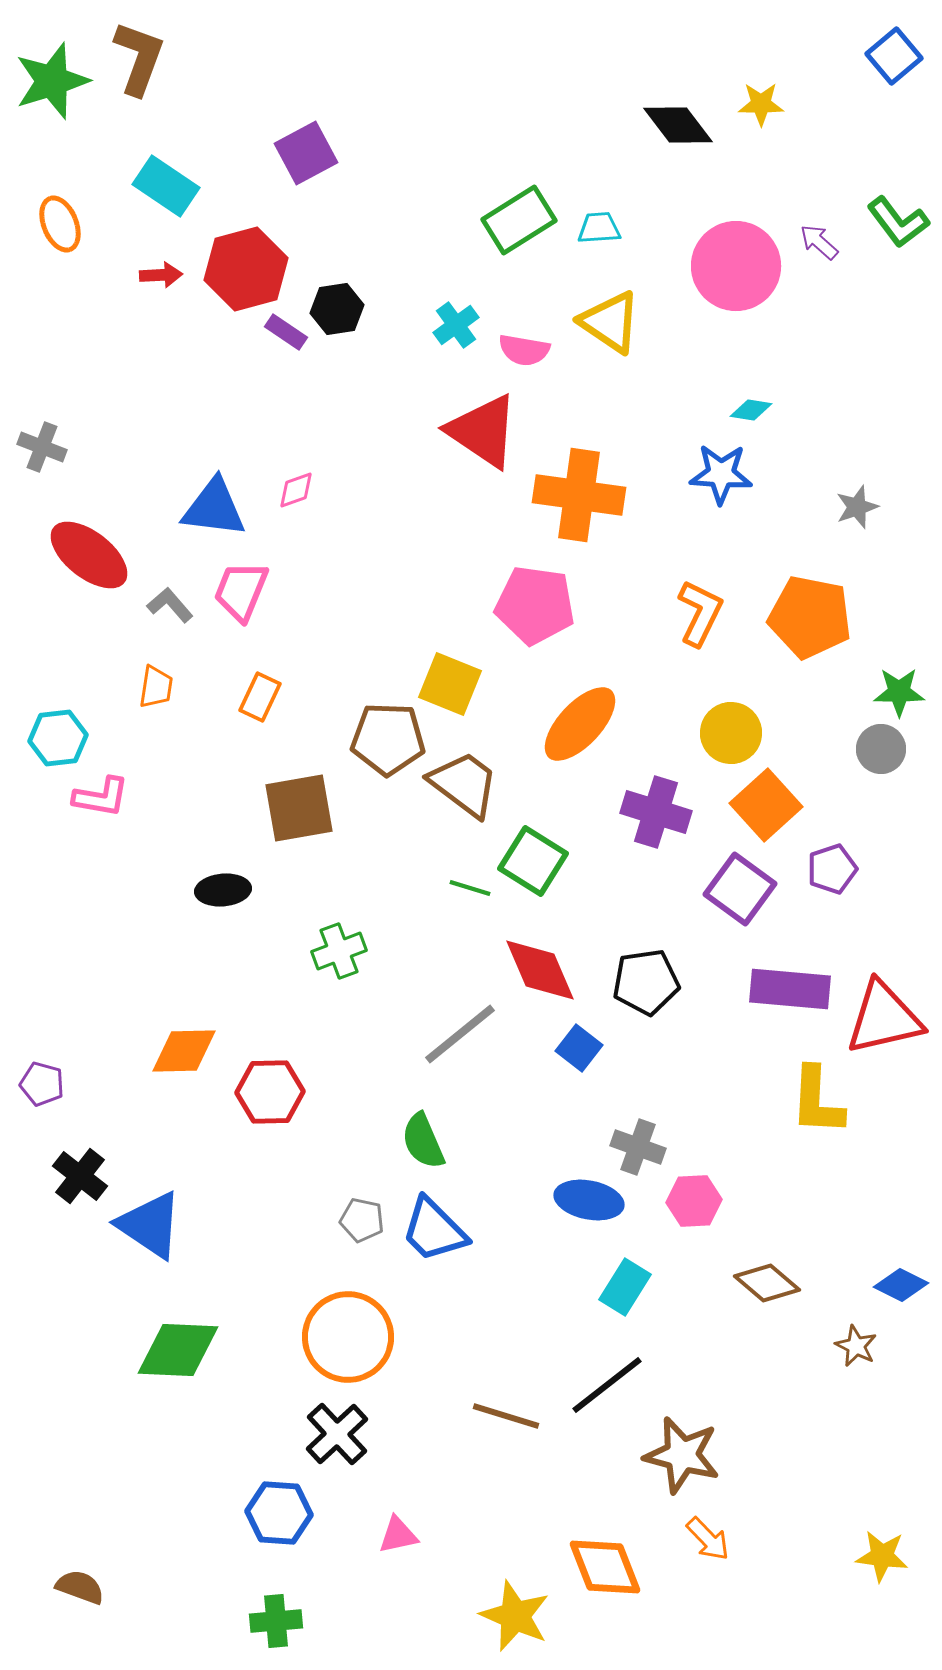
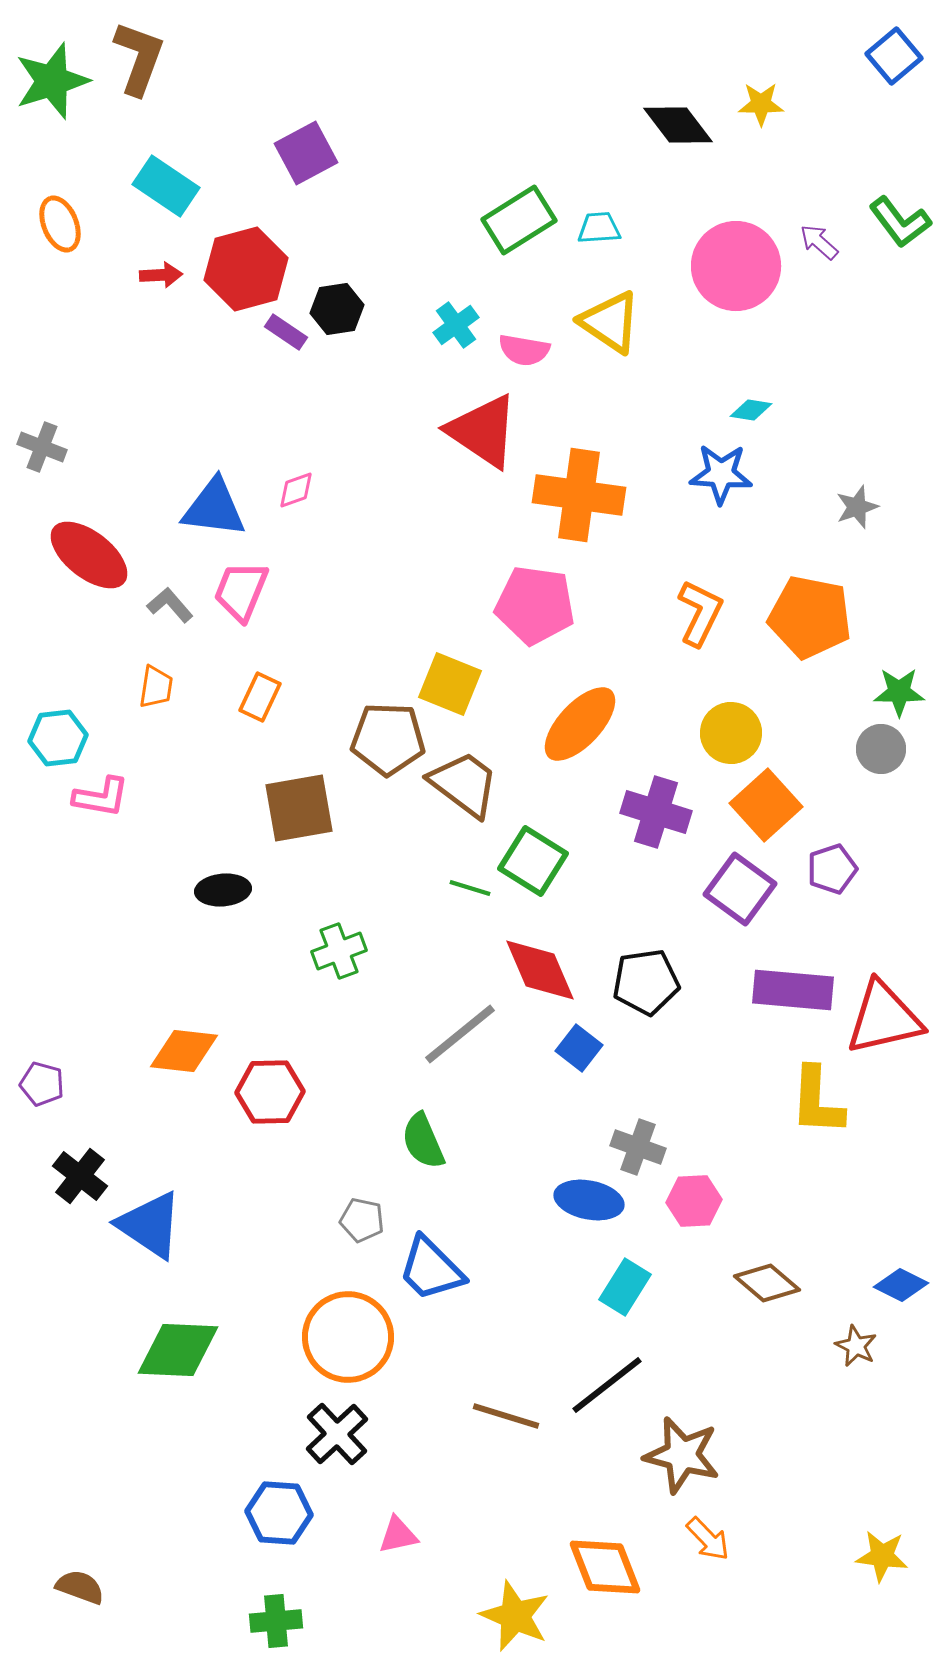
green L-shape at (898, 222): moved 2 px right
purple rectangle at (790, 989): moved 3 px right, 1 px down
orange diamond at (184, 1051): rotated 8 degrees clockwise
blue trapezoid at (434, 1230): moved 3 px left, 39 px down
